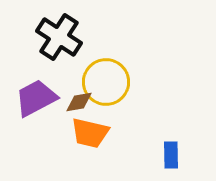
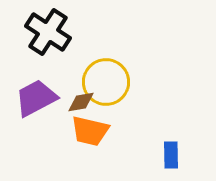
black cross: moved 11 px left, 5 px up
brown diamond: moved 2 px right
orange trapezoid: moved 2 px up
